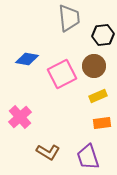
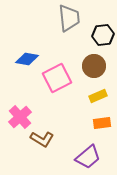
pink square: moved 5 px left, 4 px down
brown L-shape: moved 6 px left, 13 px up
purple trapezoid: rotated 112 degrees counterclockwise
